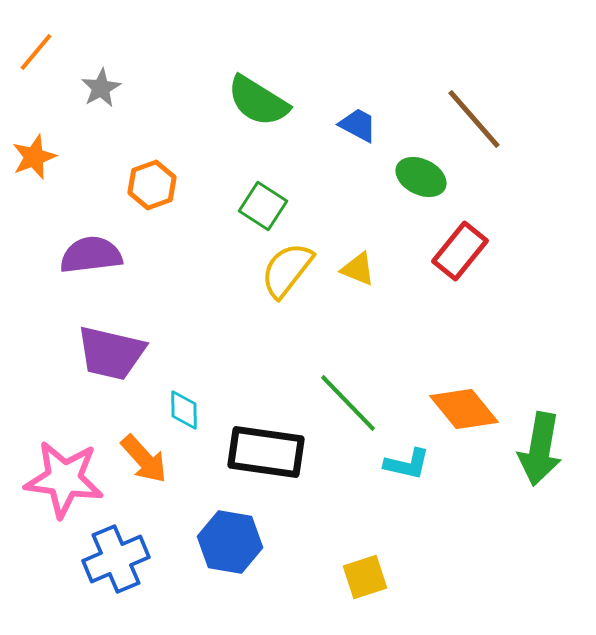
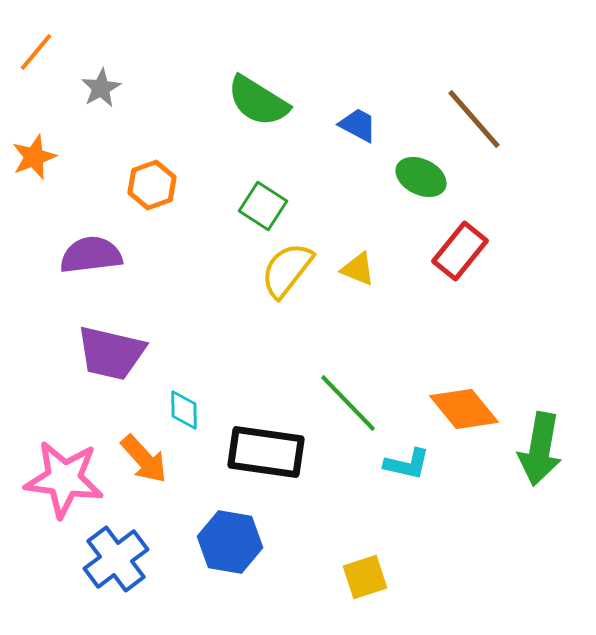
blue cross: rotated 14 degrees counterclockwise
